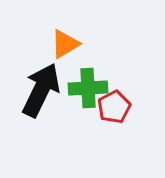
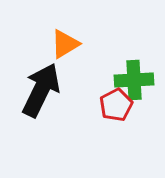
green cross: moved 46 px right, 8 px up
red pentagon: moved 2 px right, 2 px up
